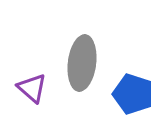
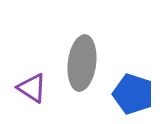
purple triangle: rotated 8 degrees counterclockwise
